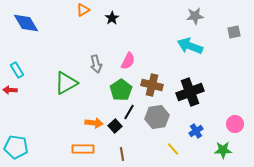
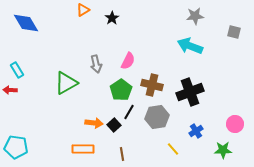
gray square: rotated 24 degrees clockwise
black square: moved 1 px left, 1 px up
